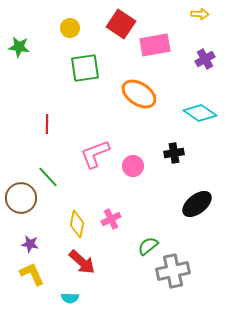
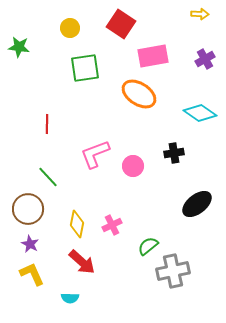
pink rectangle: moved 2 px left, 11 px down
brown circle: moved 7 px right, 11 px down
pink cross: moved 1 px right, 6 px down
purple star: rotated 18 degrees clockwise
